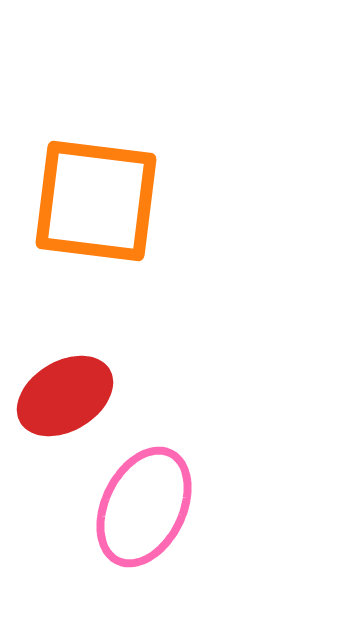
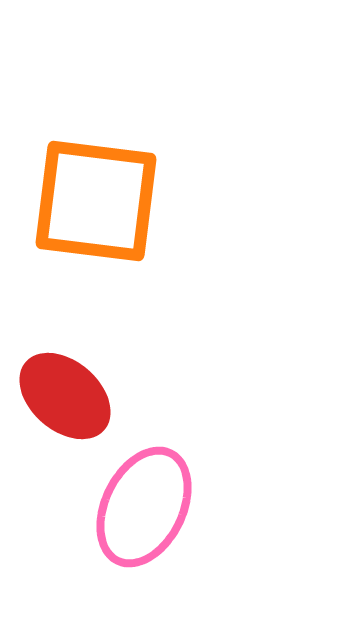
red ellipse: rotated 72 degrees clockwise
